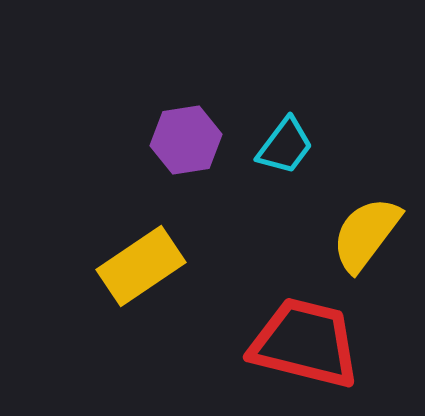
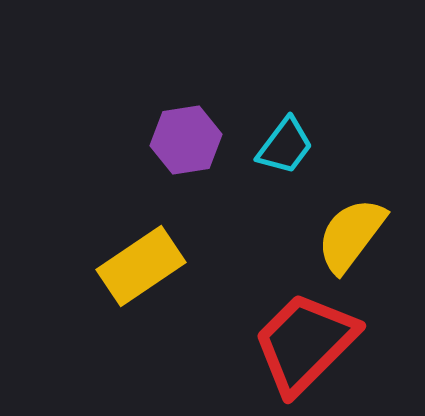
yellow semicircle: moved 15 px left, 1 px down
red trapezoid: rotated 59 degrees counterclockwise
